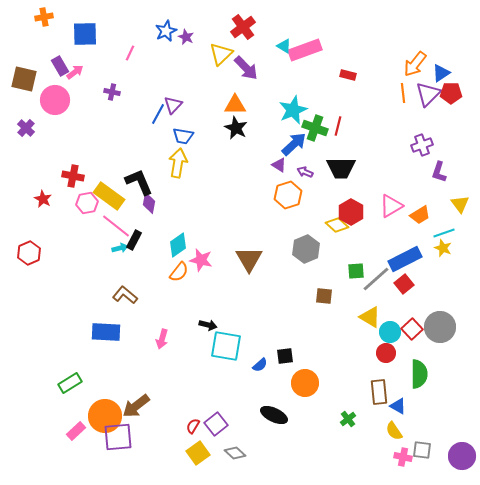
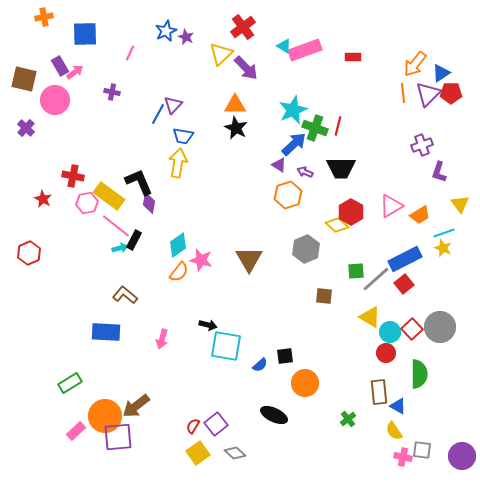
red rectangle at (348, 75): moved 5 px right, 18 px up; rotated 14 degrees counterclockwise
